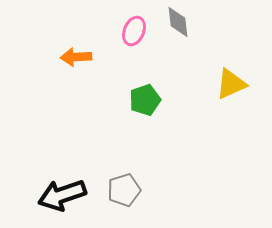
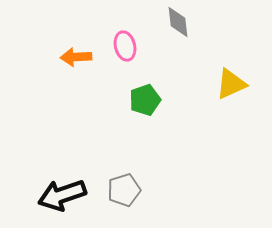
pink ellipse: moved 9 px left, 15 px down; rotated 36 degrees counterclockwise
